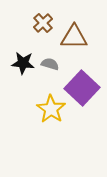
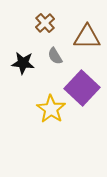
brown cross: moved 2 px right
brown triangle: moved 13 px right
gray semicircle: moved 5 px right, 8 px up; rotated 138 degrees counterclockwise
